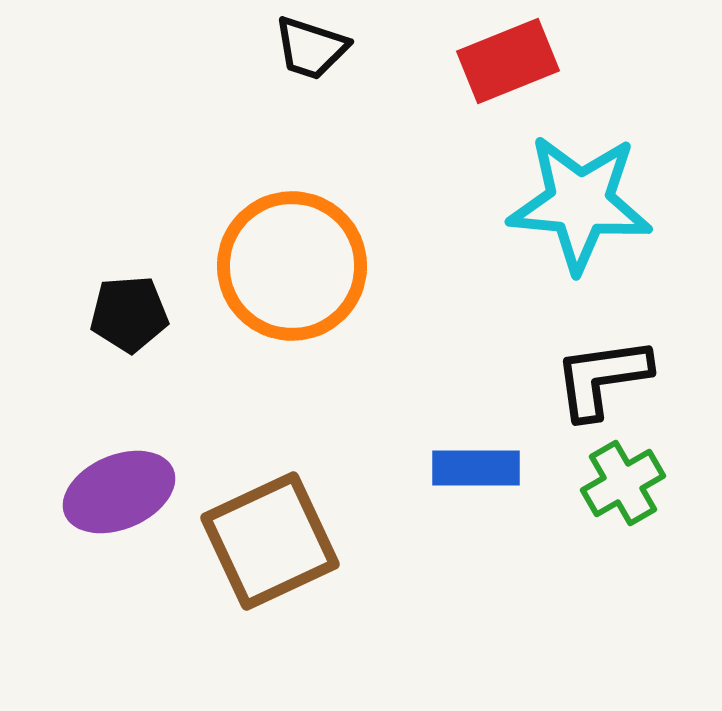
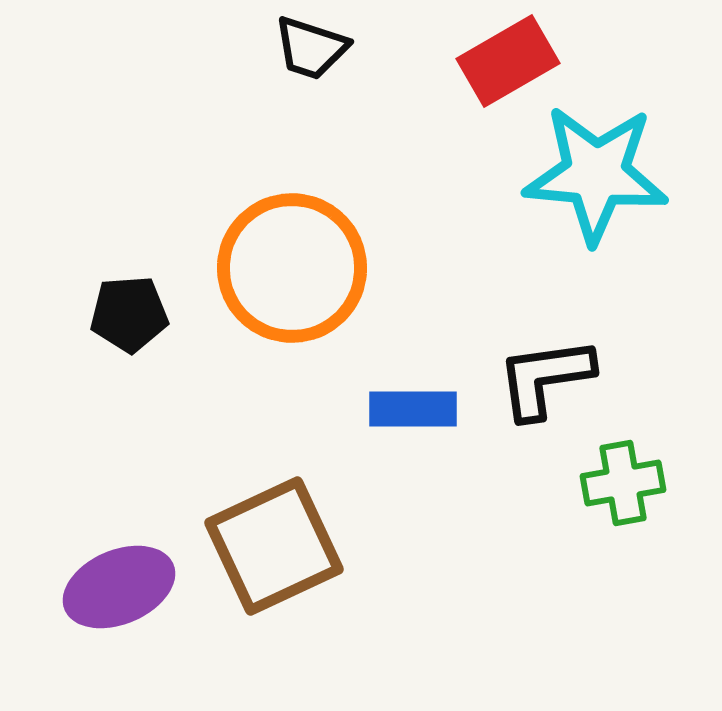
red rectangle: rotated 8 degrees counterclockwise
cyan star: moved 16 px right, 29 px up
orange circle: moved 2 px down
black L-shape: moved 57 px left
blue rectangle: moved 63 px left, 59 px up
green cross: rotated 20 degrees clockwise
purple ellipse: moved 95 px down
brown square: moved 4 px right, 5 px down
